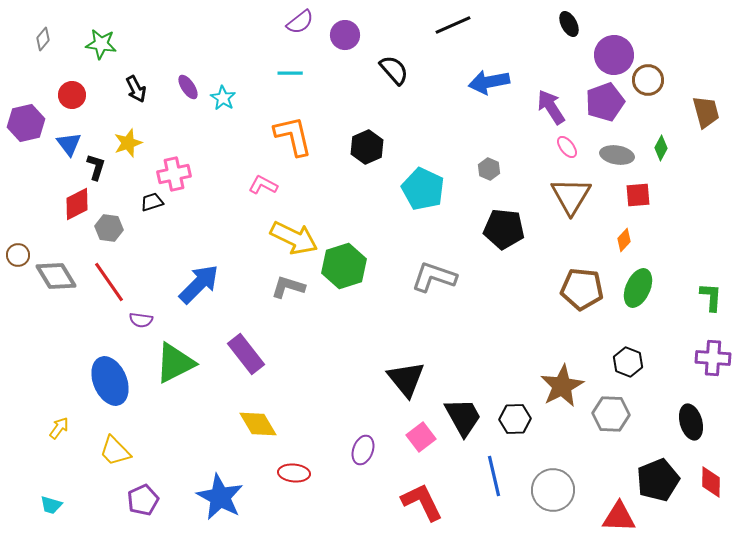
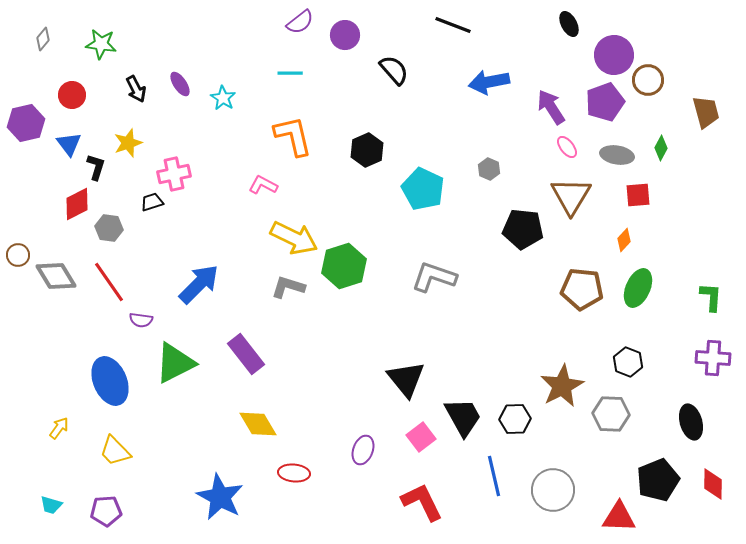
black line at (453, 25): rotated 45 degrees clockwise
purple ellipse at (188, 87): moved 8 px left, 3 px up
black hexagon at (367, 147): moved 3 px down
black pentagon at (504, 229): moved 19 px right
red diamond at (711, 482): moved 2 px right, 2 px down
purple pentagon at (143, 500): moved 37 px left, 11 px down; rotated 20 degrees clockwise
